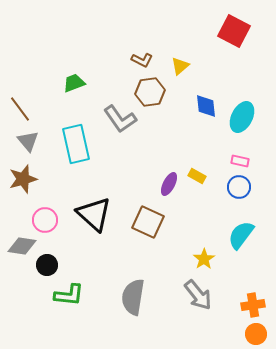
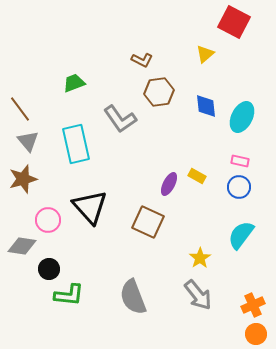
red square: moved 9 px up
yellow triangle: moved 25 px right, 12 px up
brown hexagon: moved 9 px right
black triangle: moved 4 px left, 7 px up; rotated 6 degrees clockwise
pink circle: moved 3 px right
yellow star: moved 4 px left, 1 px up
black circle: moved 2 px right, 4 px down
gray semicircle: rotated 30 degrees counterclockwise
orange cross: rotated 15 degrees counterclockwise
